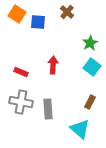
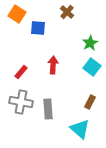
blue square: moved 6 px down
red rectangle: rotated 72 degrees counterclockwise
